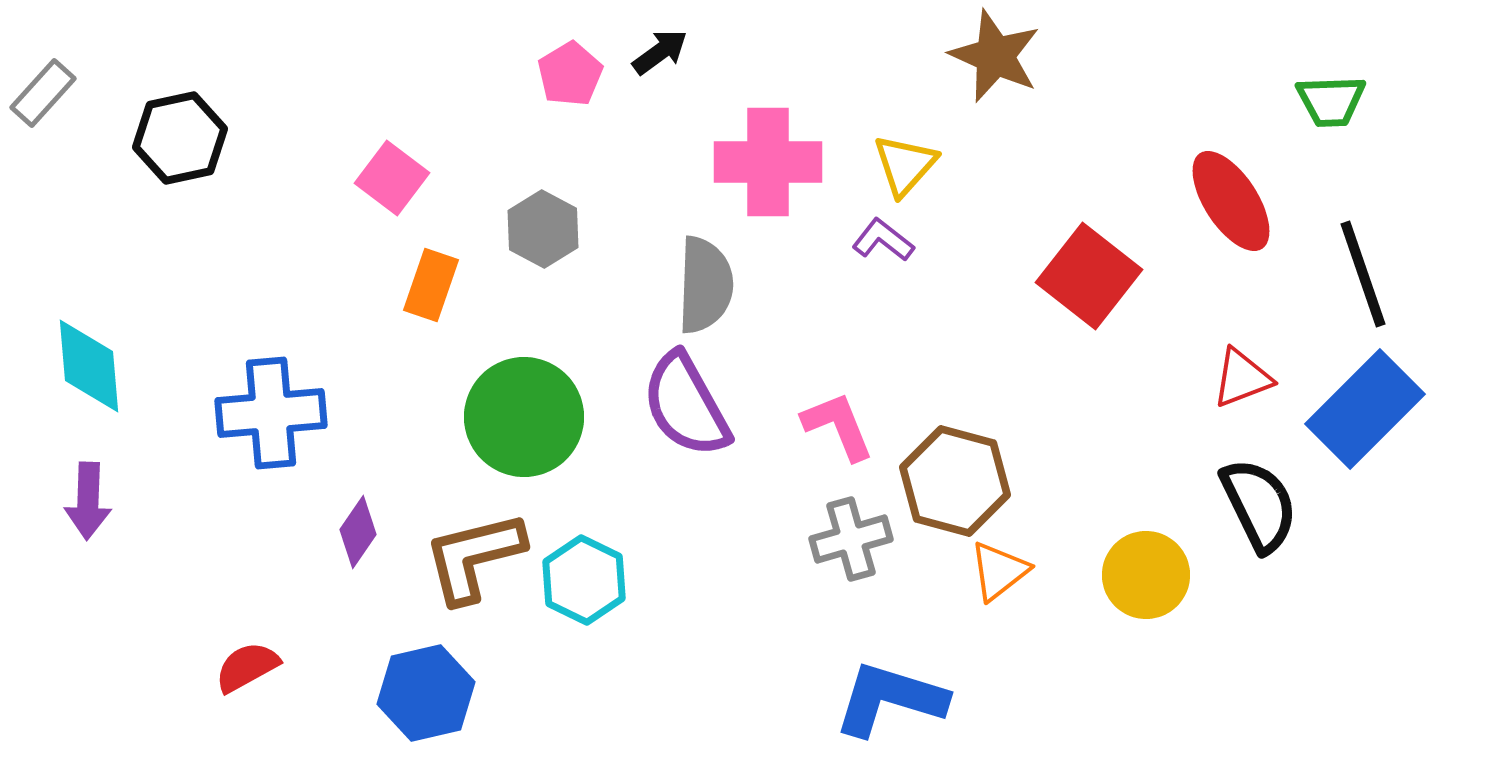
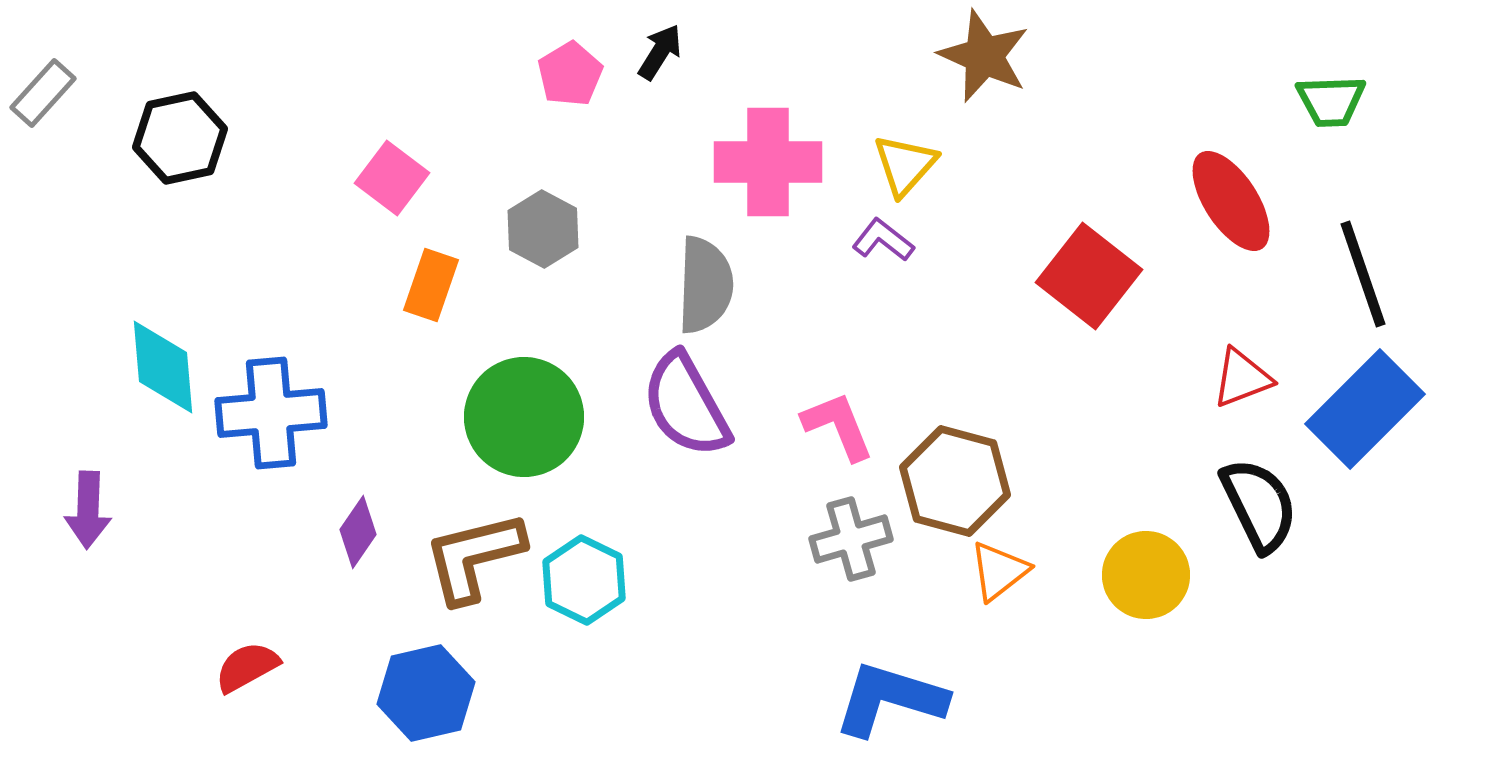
black arrow: rotated 22 degrees counterclockwise
brown star: moved 11 px left
cyan diamond: moved 74 px right, 1 px down
purple arrow: moved 9 px down
